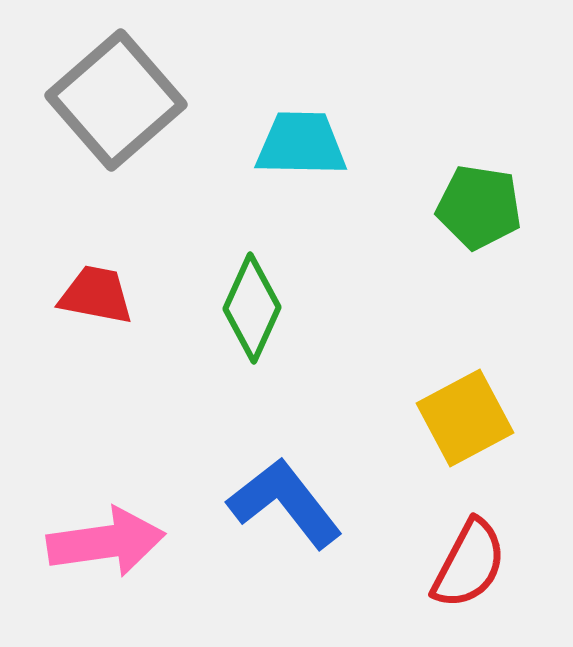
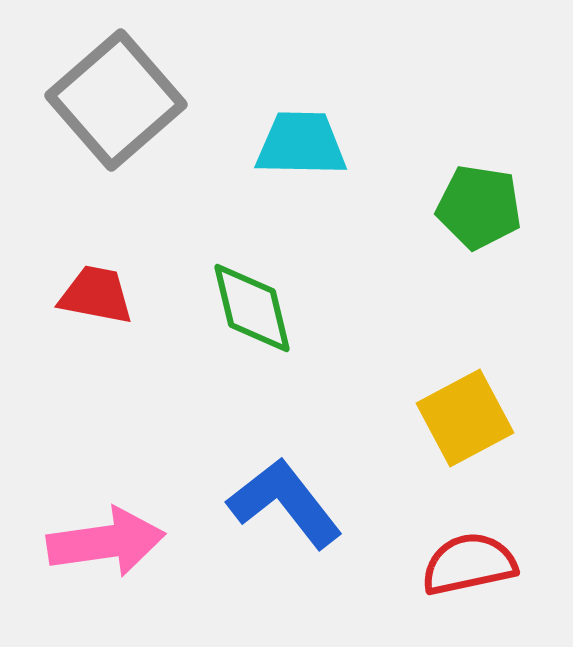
green diamond: rotated 38 degrees counterclockwise
red semicircle: rotated 130 degrees counterclockwise
